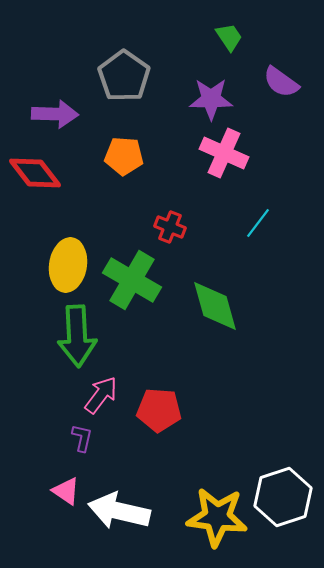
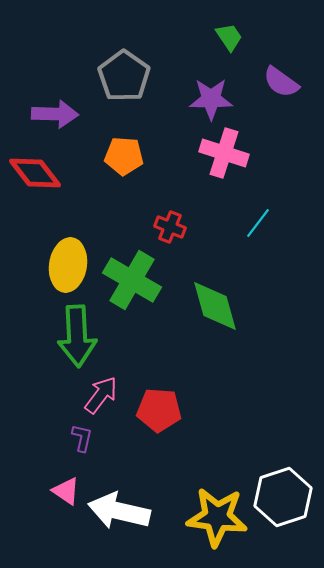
pink cross: rotated 6 degrees counterclockwise
